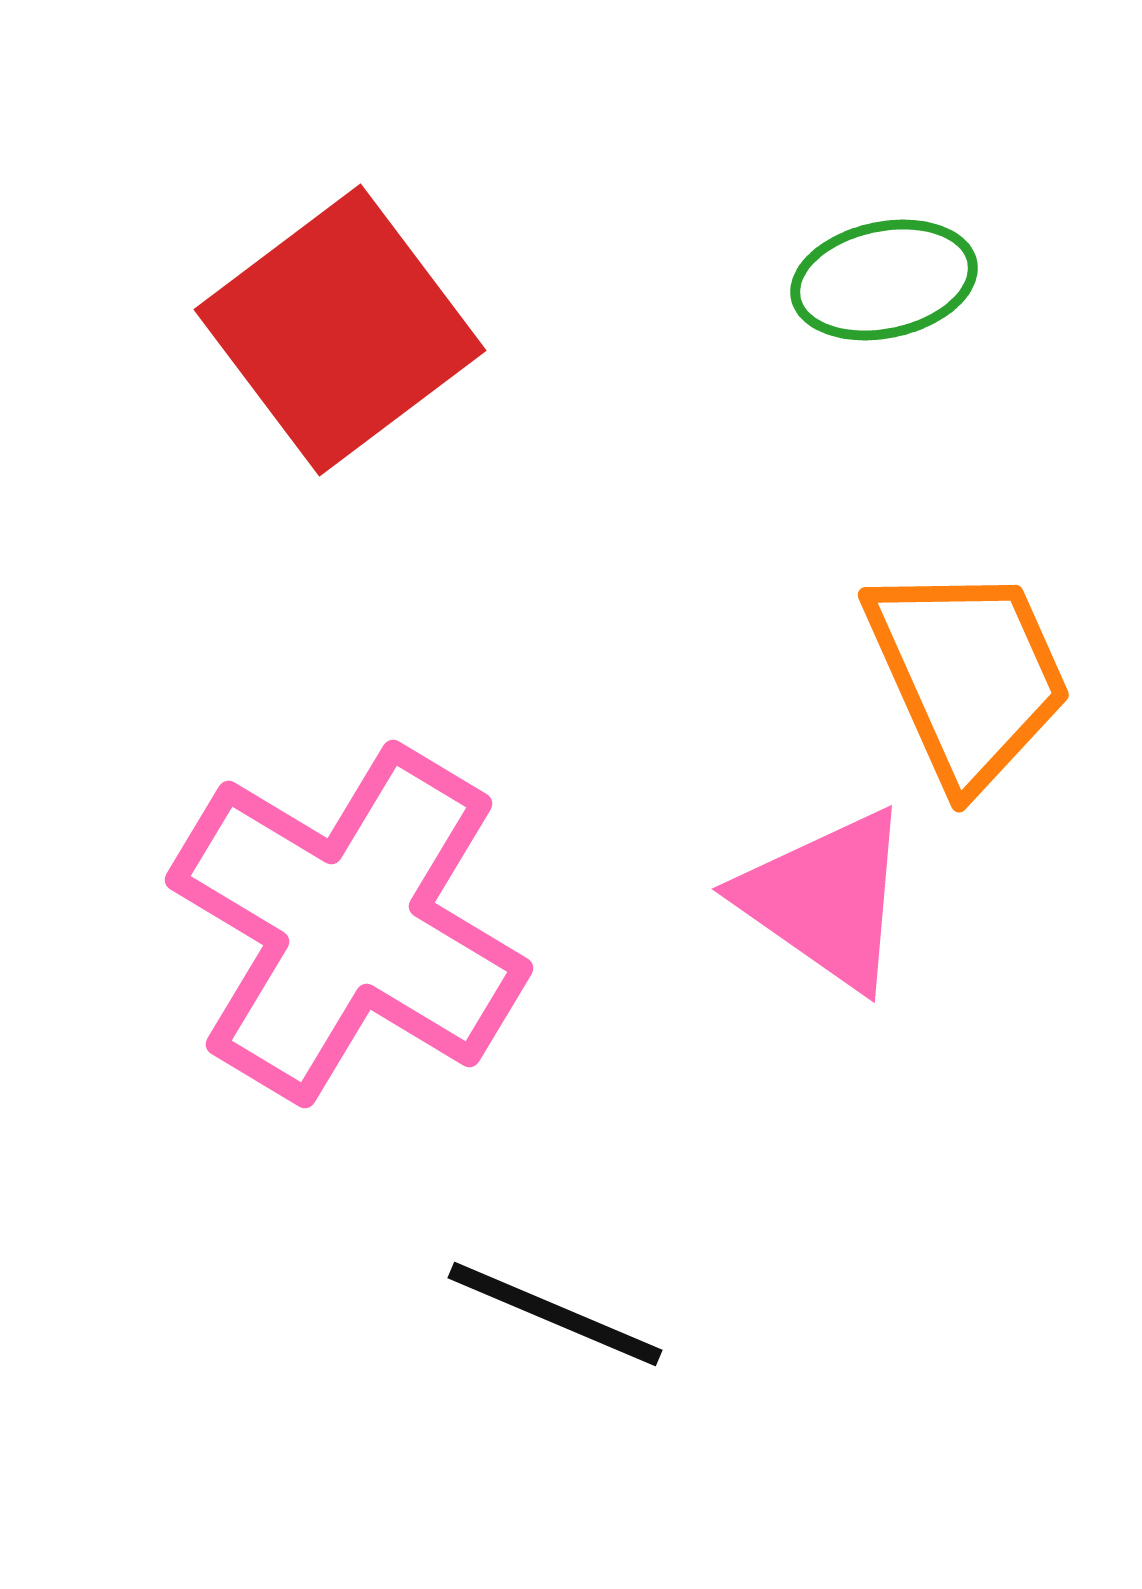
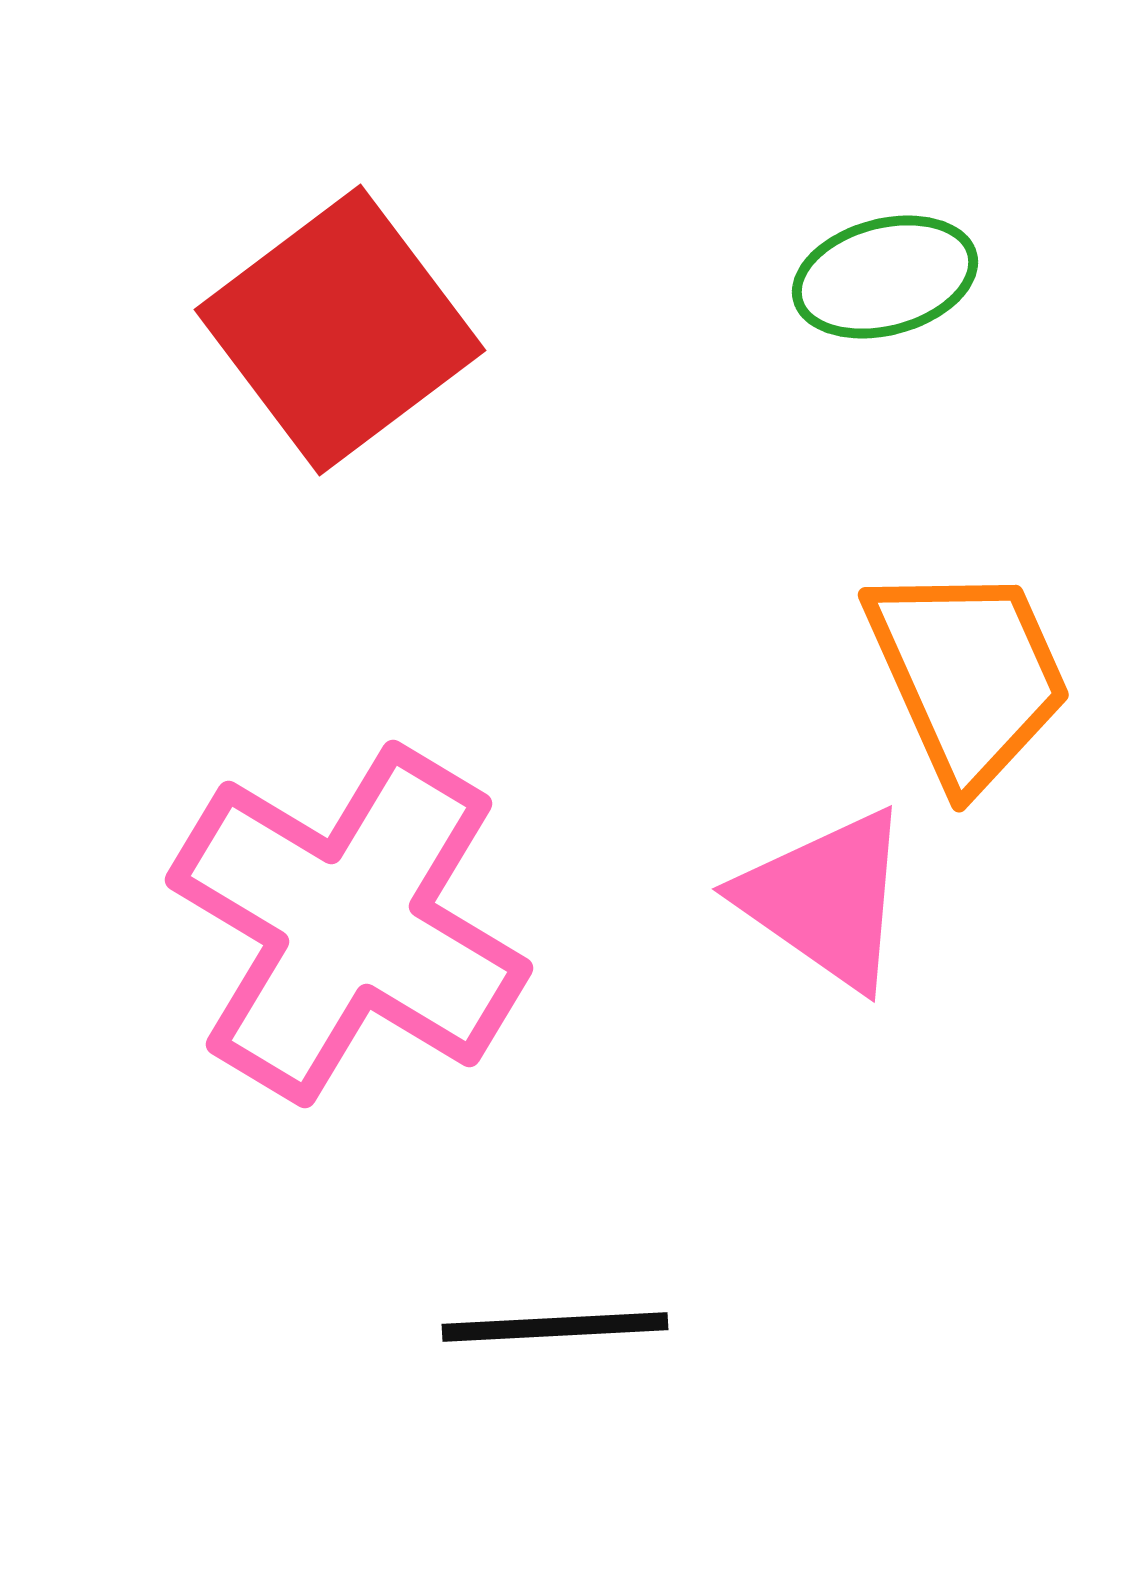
green ellipse: moved 1 px right, 3 px up; rotated 3 degrees counterclockwise
black line: moved 13 px down; rotated 26 degrees counterclockwise
